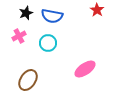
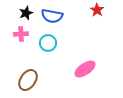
pink cross: moved 2 px right, 2 px up; rotated 24 degrees clockwise
